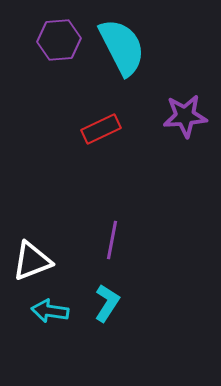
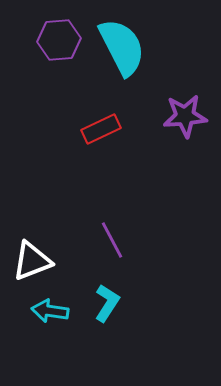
purple line: rotated 39 degrees counterclockwise
